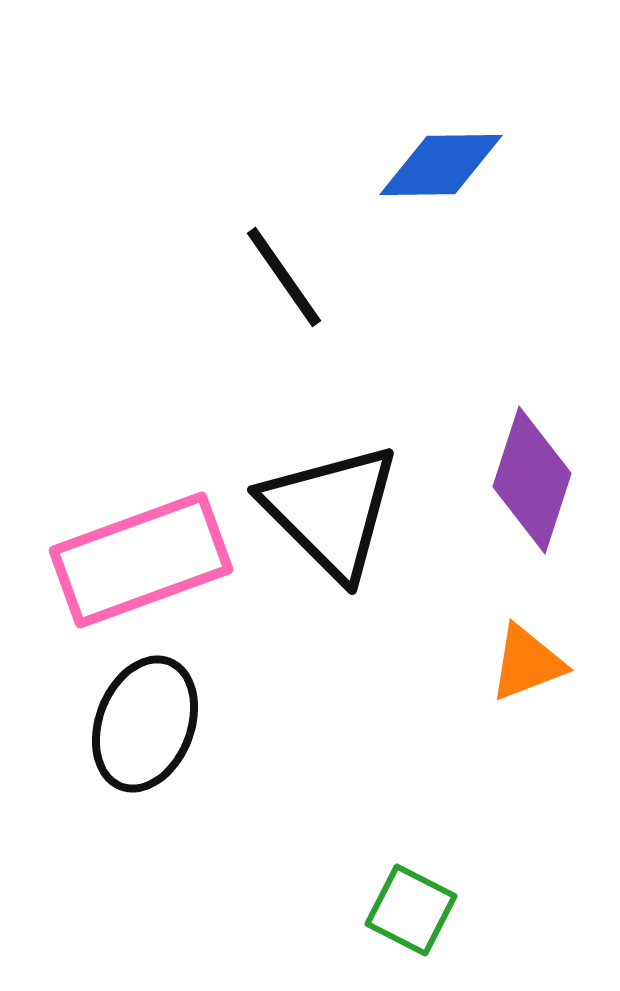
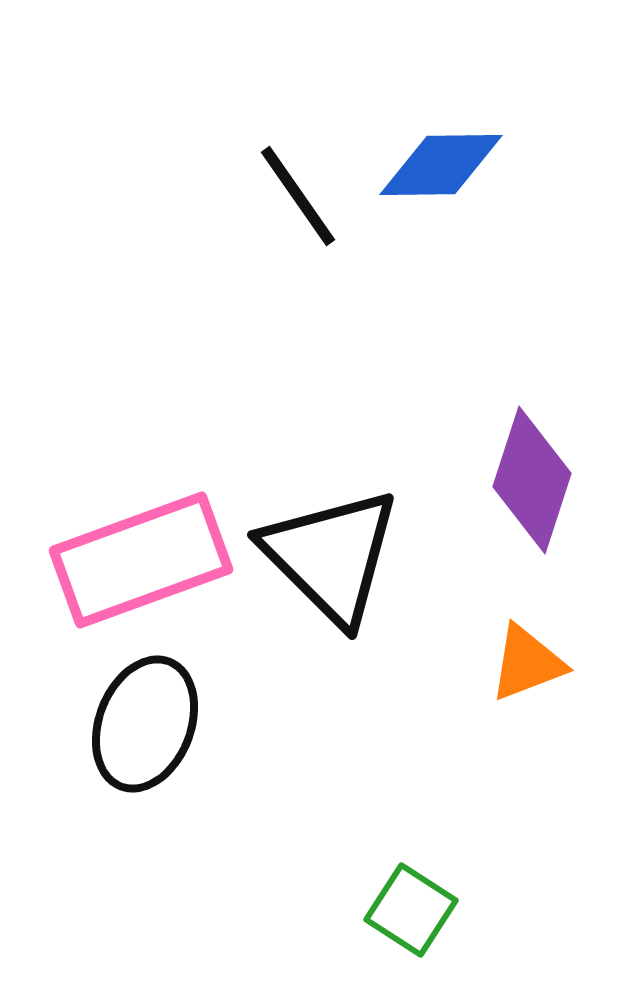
black line: moved 14 px right, 81 px up
black triangle: moved 45 px down
green square: rotated 6 degrees clockwise
